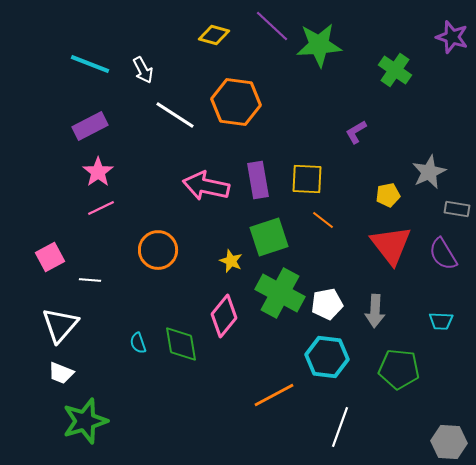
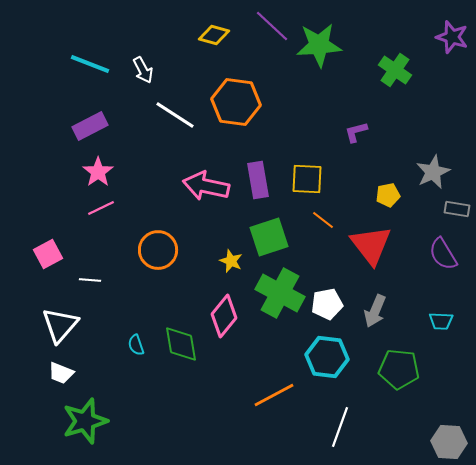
purple L-shape at (356, 132): rotated 15 degrees clockwise
gray star at (429, 172): moved 4 px right
red triangle at (391, 245): moved 20 px left
pink square at (50, 257): moved 2 px left, 3 px up
gray arrow at (375, 311): rotated 20 degrees clockwise
cyan semicircle at (138, 343): moved 2 px left, 2 px down
